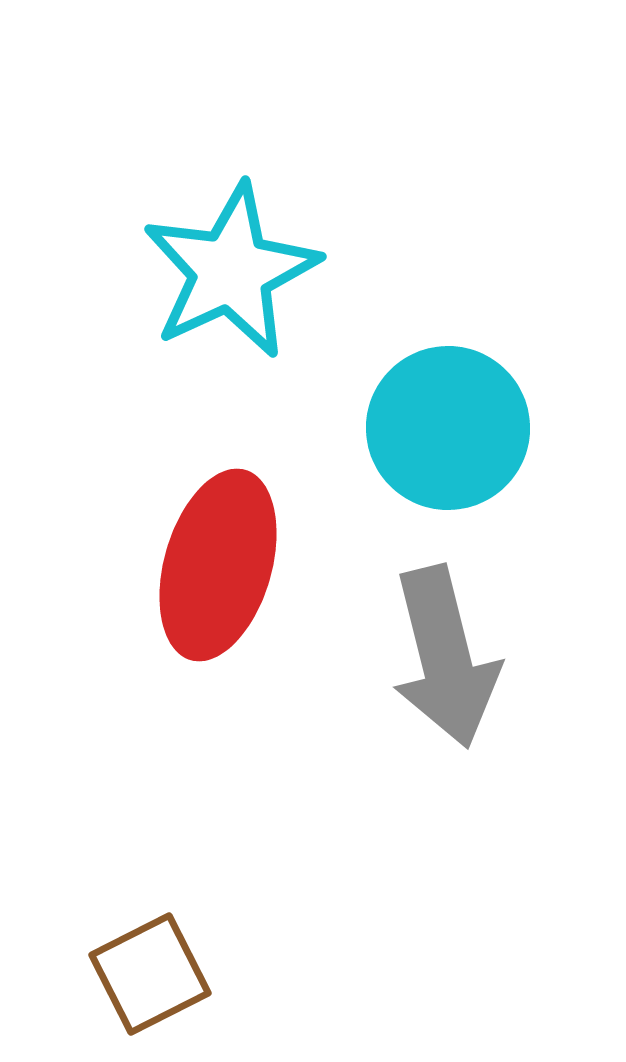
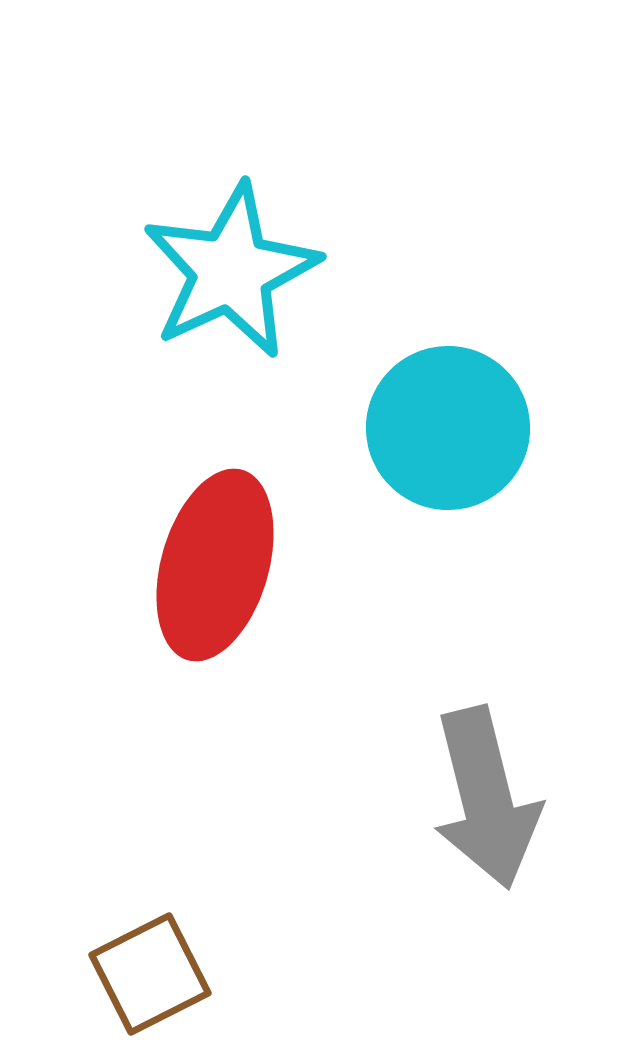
red ellipse: moved 3 px left
gray arrow: moved 41 px right, 141 px down
